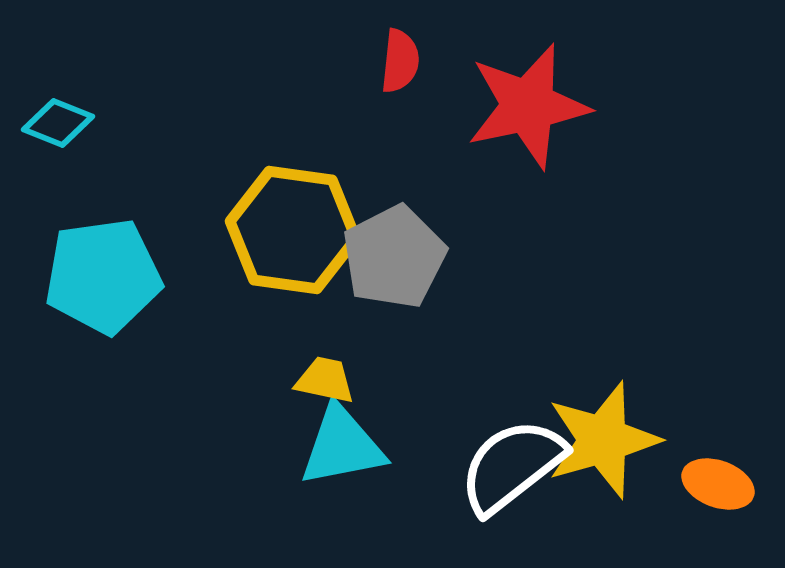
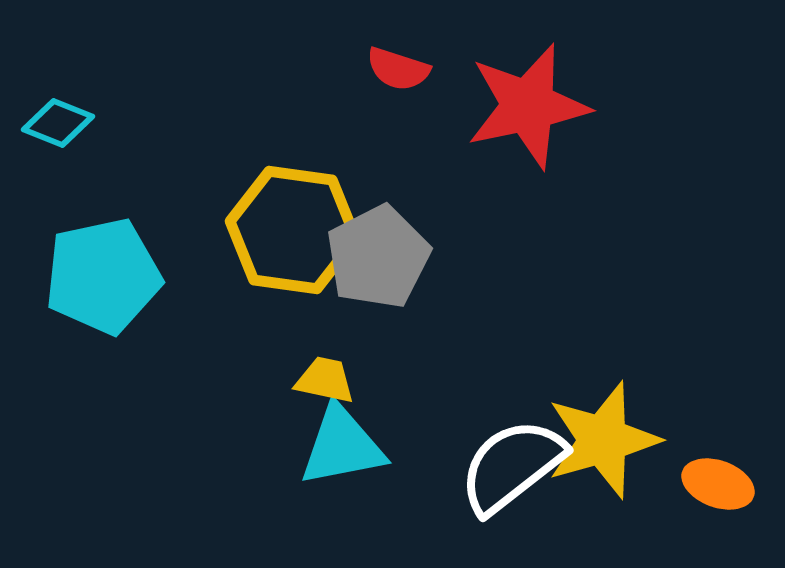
red semicircle: moved 2 px left, 8 px down; rotated 102 degrees clockwise
gray pentagon: moved 16 px left
cyan pentagon: rotated 4 degrees counterclockwise
